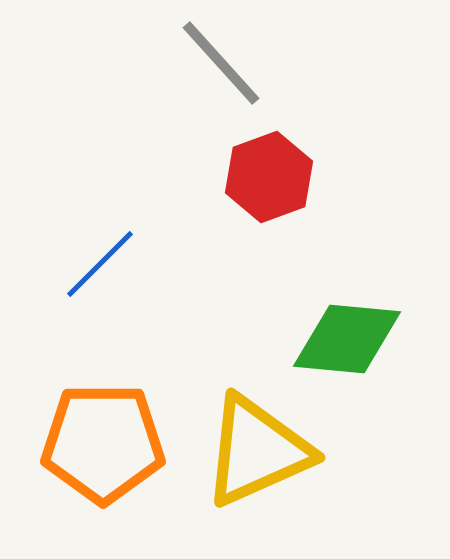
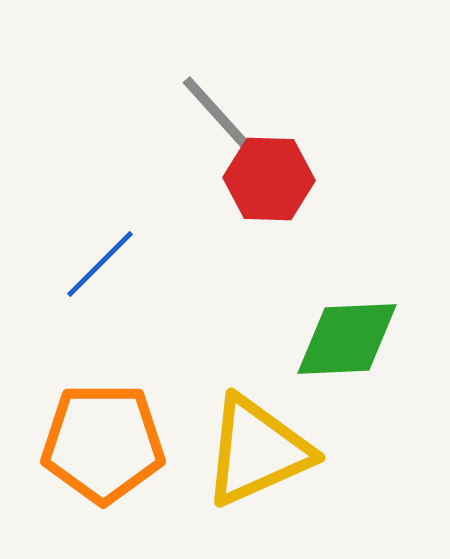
gray line: moved 55 px down
red hexagon: moved 2 px down; rotated 22 degrees clockwise
green diamond: rotated 8 degrees counterclockwise
